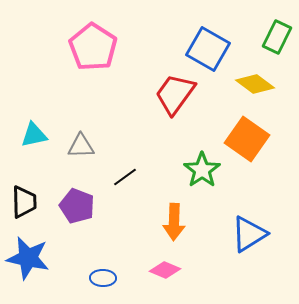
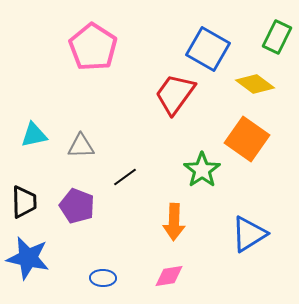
pink diamond: moved 4 px right, 6 px down; rotated 32 degrees counterclockwise
